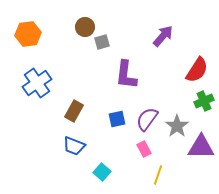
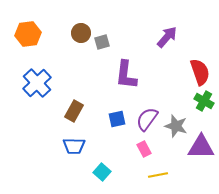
brown circle: moved 4 px left, 6 px down
purple arrow: moved 4 px right, 1 px down
red semicircle: moved 3 px right, 2 px down; rotated 52 degrees counterclockwise
blue cross: rotated 8 degrees counterclockwise
green cross: rotated 36 degrees counterclockwise
gray star: moved 1 px left; rotated 20 degrees counterclockwise
blue trapezoid: rotated 20 degrees counterclockwise
yellow line: rotated 60 degrees clockwise
